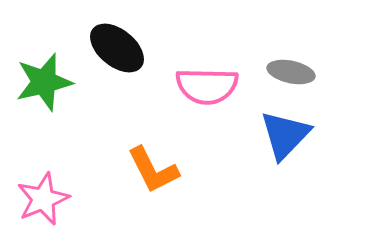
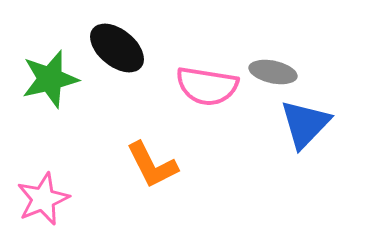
gray ellipse: moved 18 px left
green star: moved 6 px right, 3 px up
pink semicircle: rotated 8 degrees clockwise
blue triangle: moved 20 px right, 11 px up
orange L-shape: moved 1 px left, 5 px up
